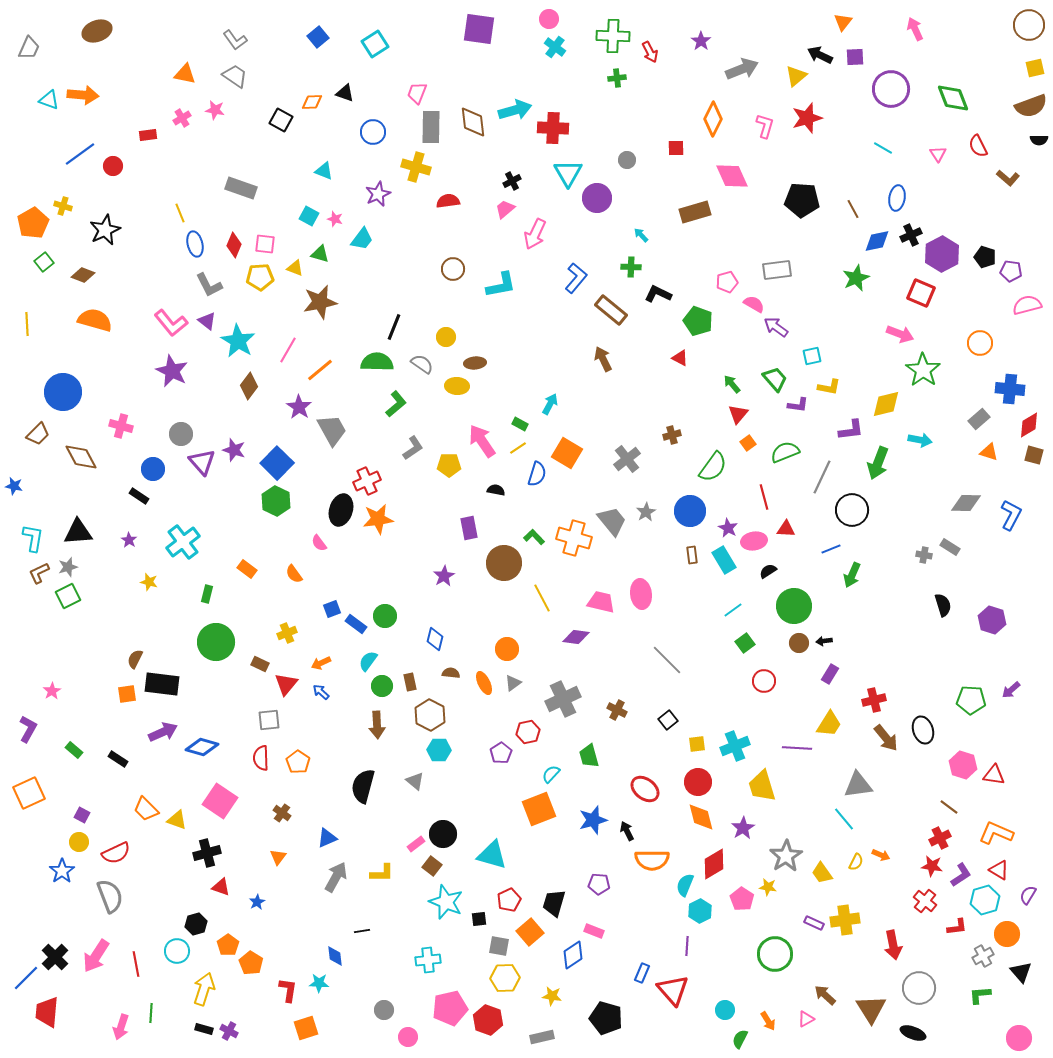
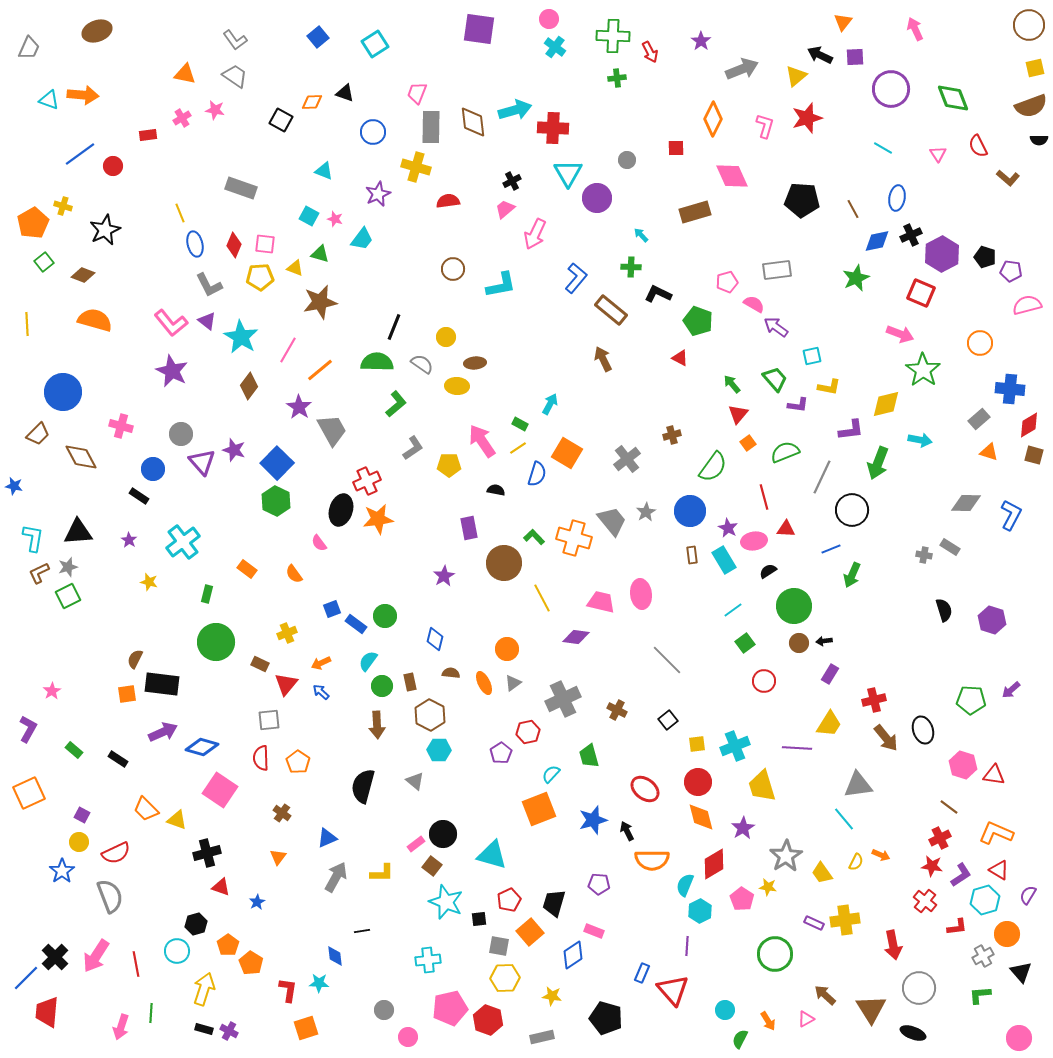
cyan star at (238, 341): moved 3 px right, 4 px up
black semicircle at (943, 605): moved 1 px right, 5 px down
pink square at (220, 801): moved 11 px up
